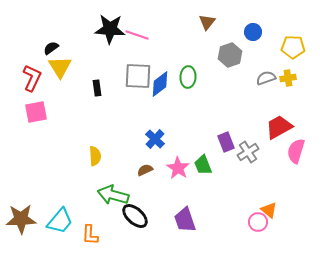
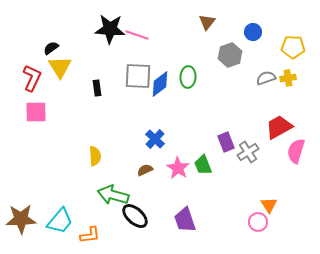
pink square: rotated 10 degrees clockwise
orange triangle: moved 5 px up; rotated 18 degrees clockwise
orange L-shape: rotated 100 degrees counterclockwise
